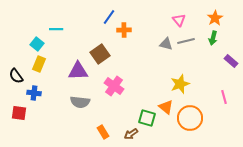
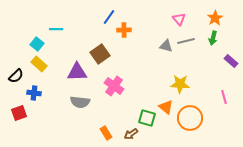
pink triangle: moved 1 px up
gray triangle: moved 2 px down
yellow rectangle: rotated 70 degrees counterclockwise
purple triangle: moved 1 px left, 1 px down
black semicircle: rotated 98 degrees counterclockwise
yellow star: rotated 24 degrees clockwise
red square: rotated 28 degrees counterclockwise
orange rectangle: moved 3 px right, 1 px down
